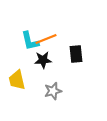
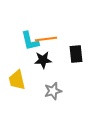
orange line: rotated 15 degrees clockwise
